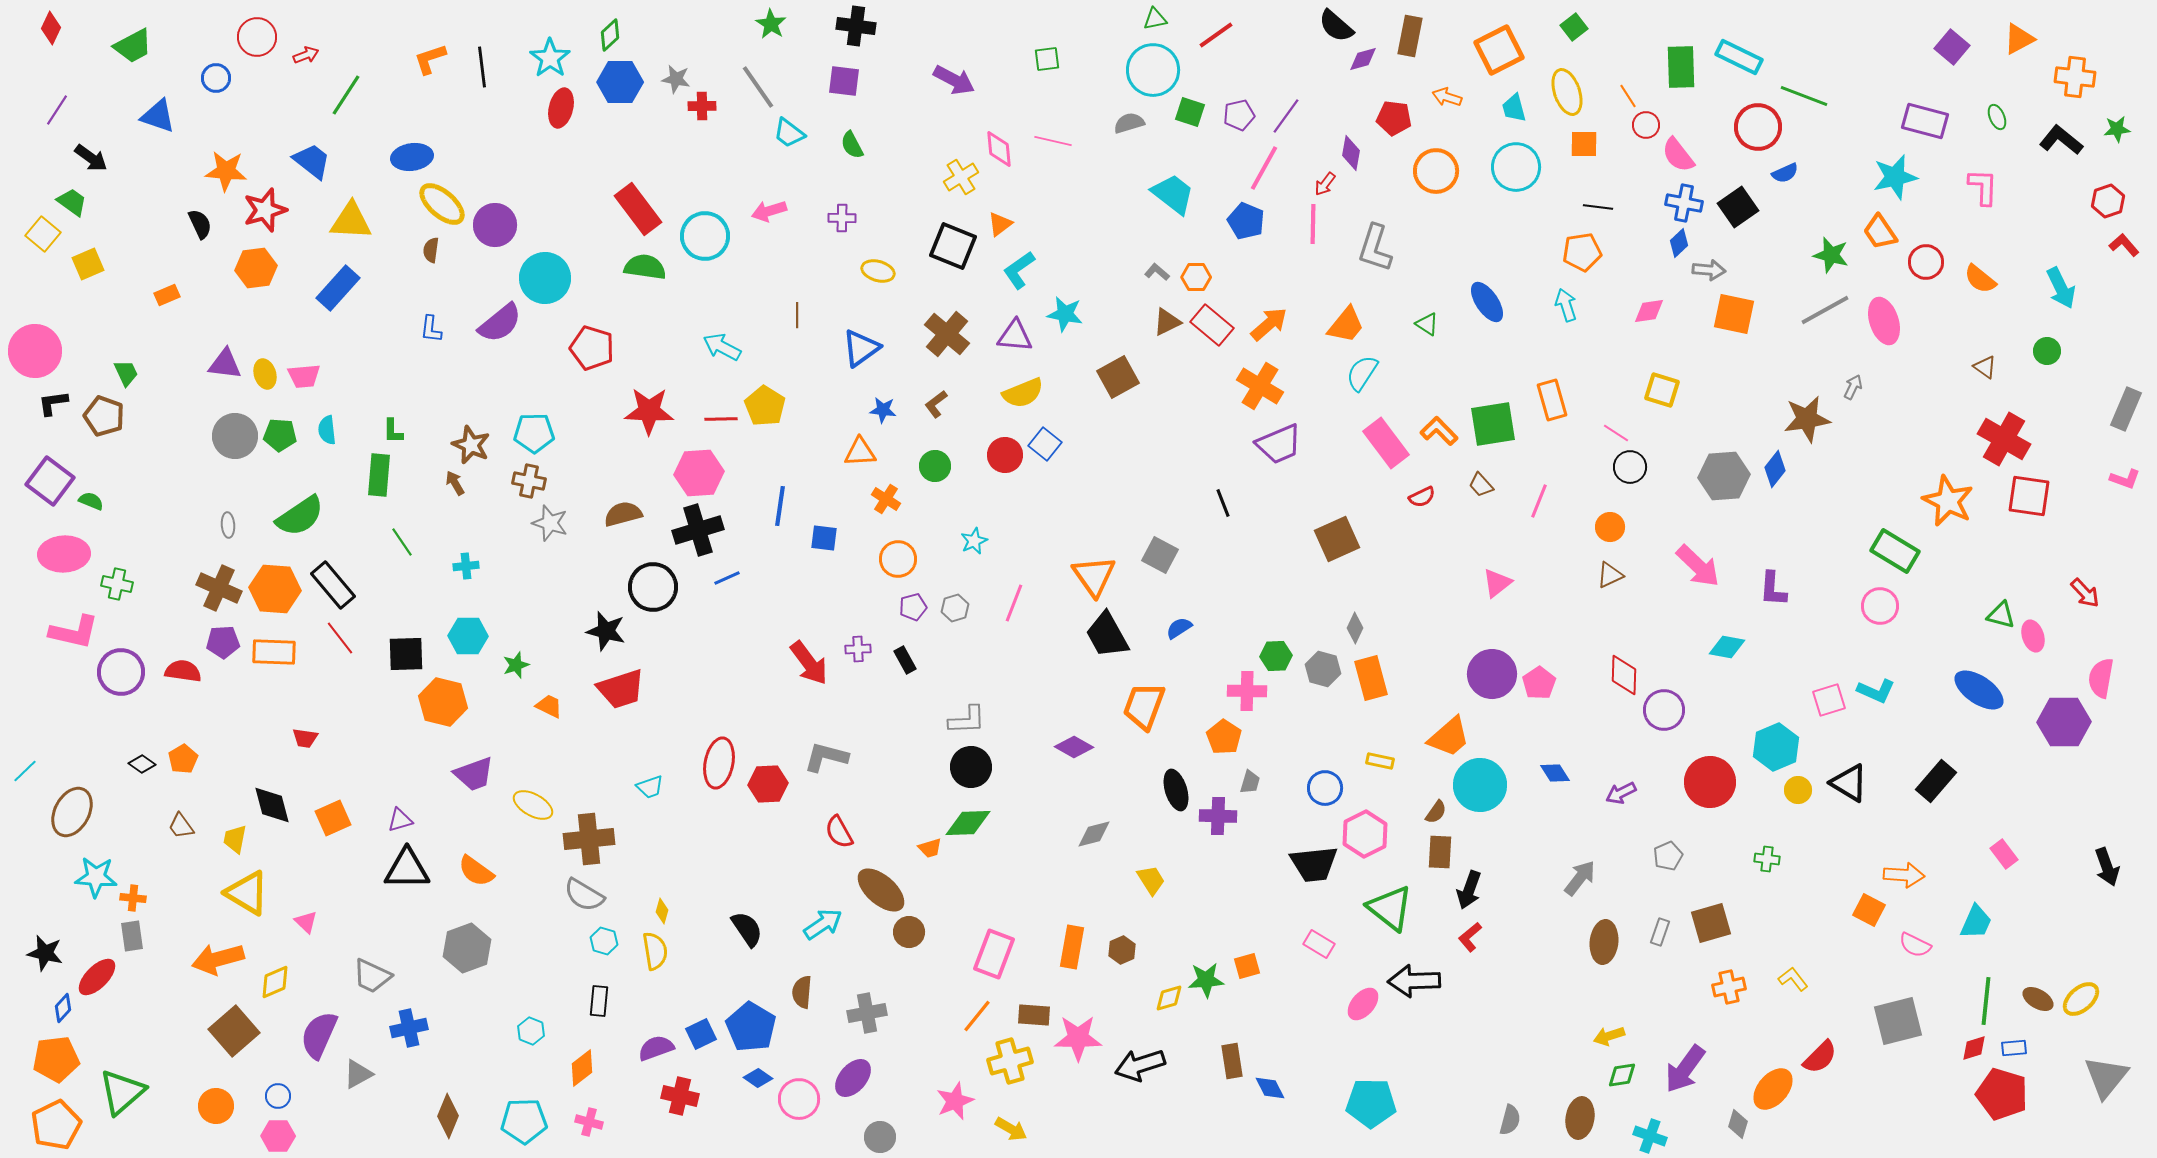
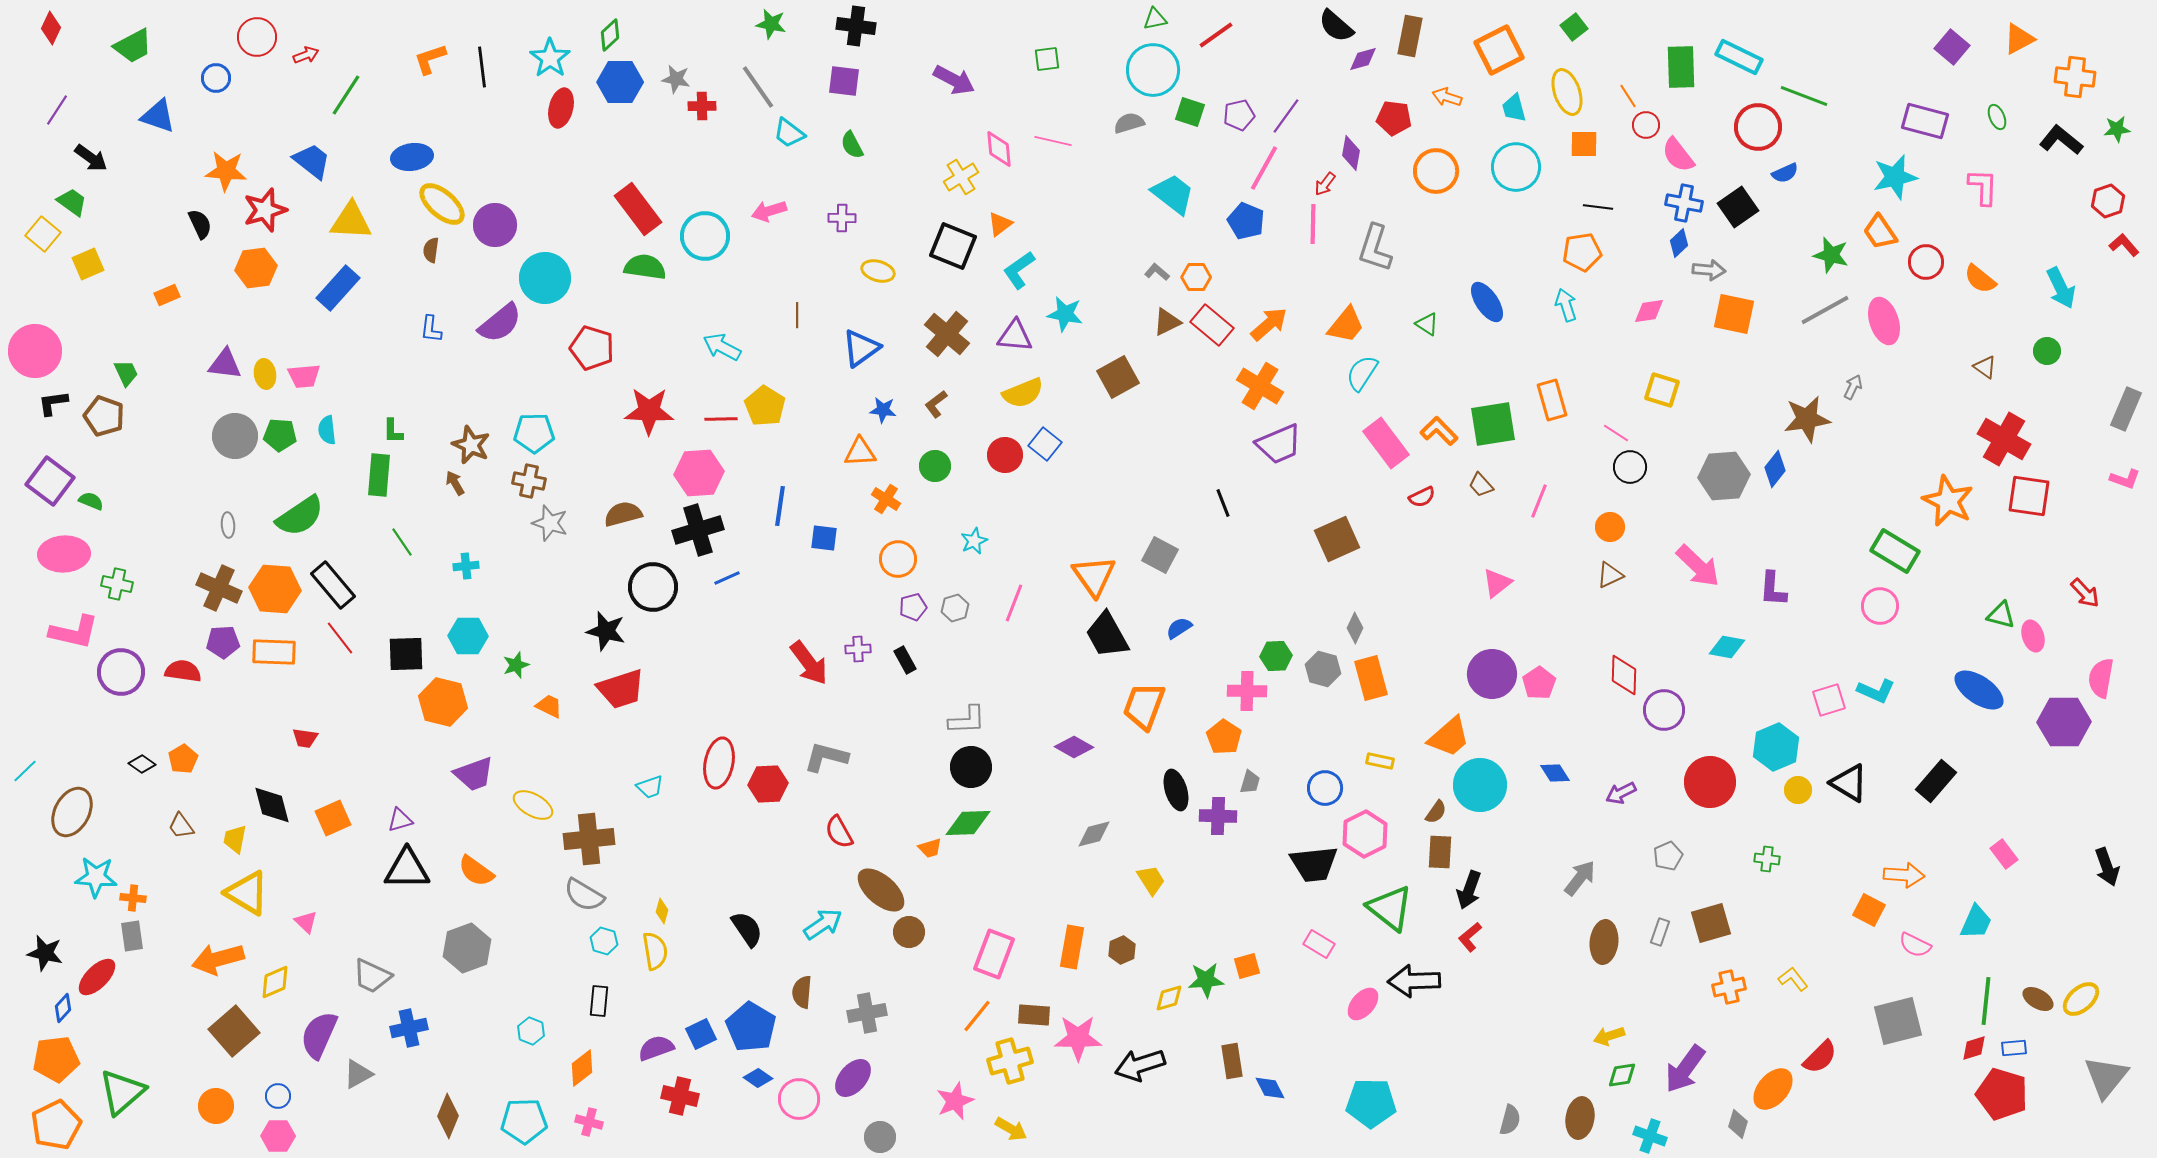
green star at (771, 24): rotated 20 degrees counterclockwise
yellow ellipse at (265, 374): rotated 8 degrees clockwise
